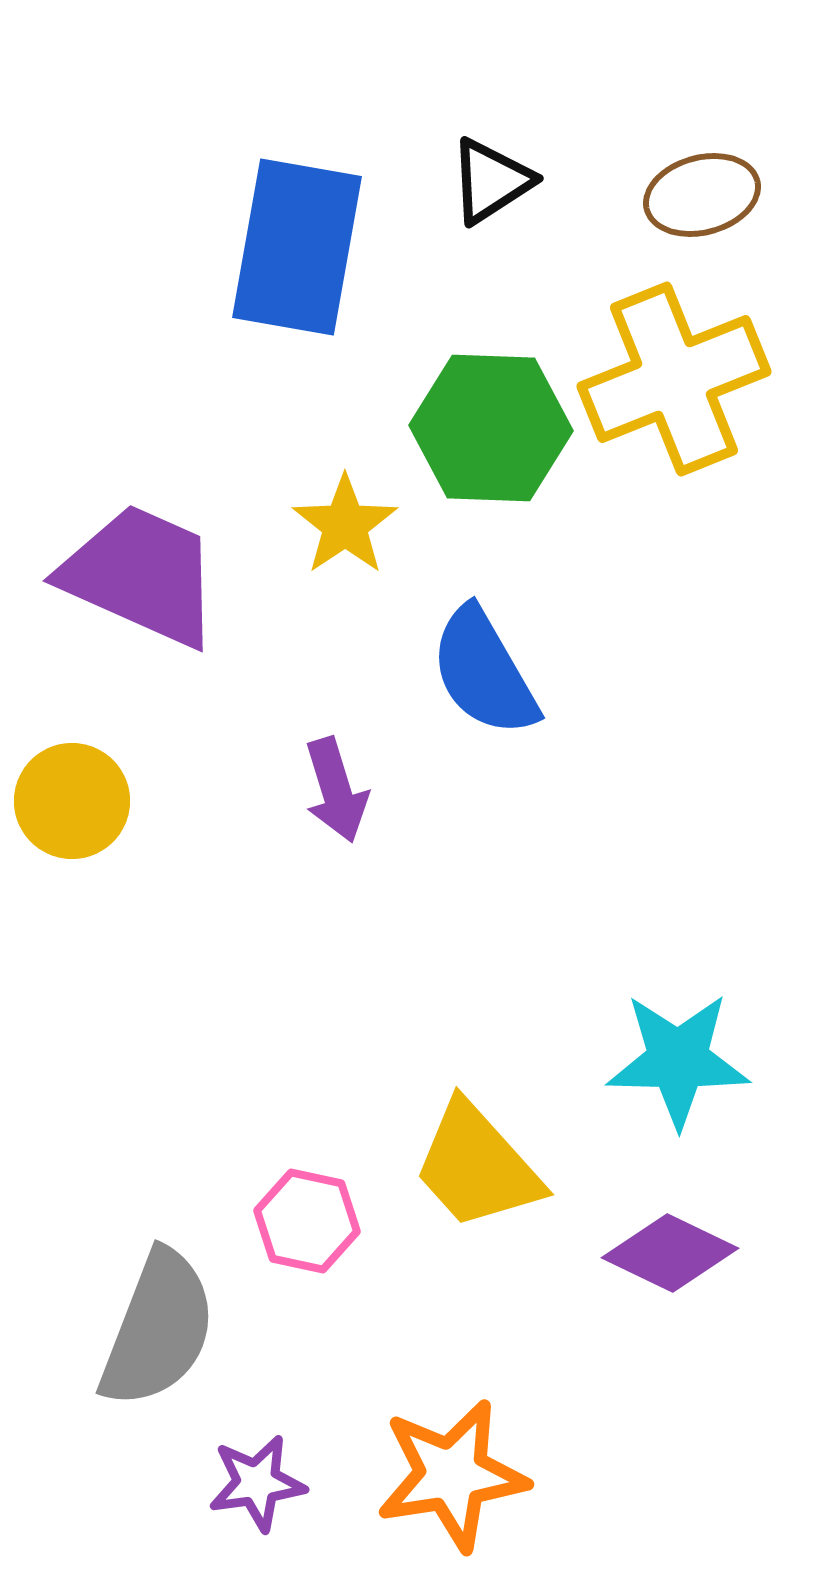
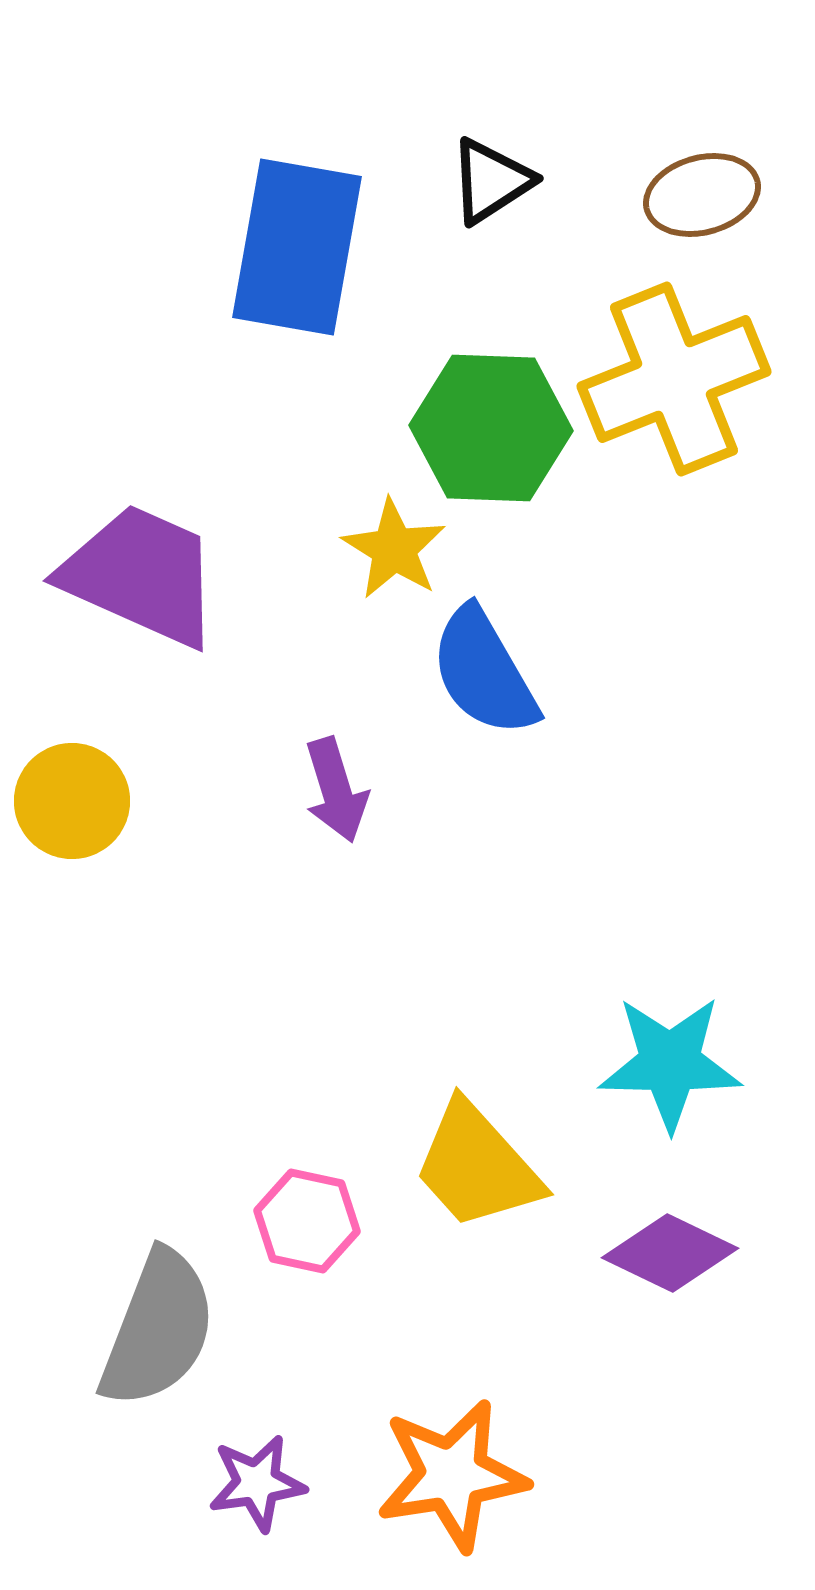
yellow star: moved 49 px right, 24 px down; rotated 6 degrees counterclockwise
cyan star: moved 8 px left, 3 px down
